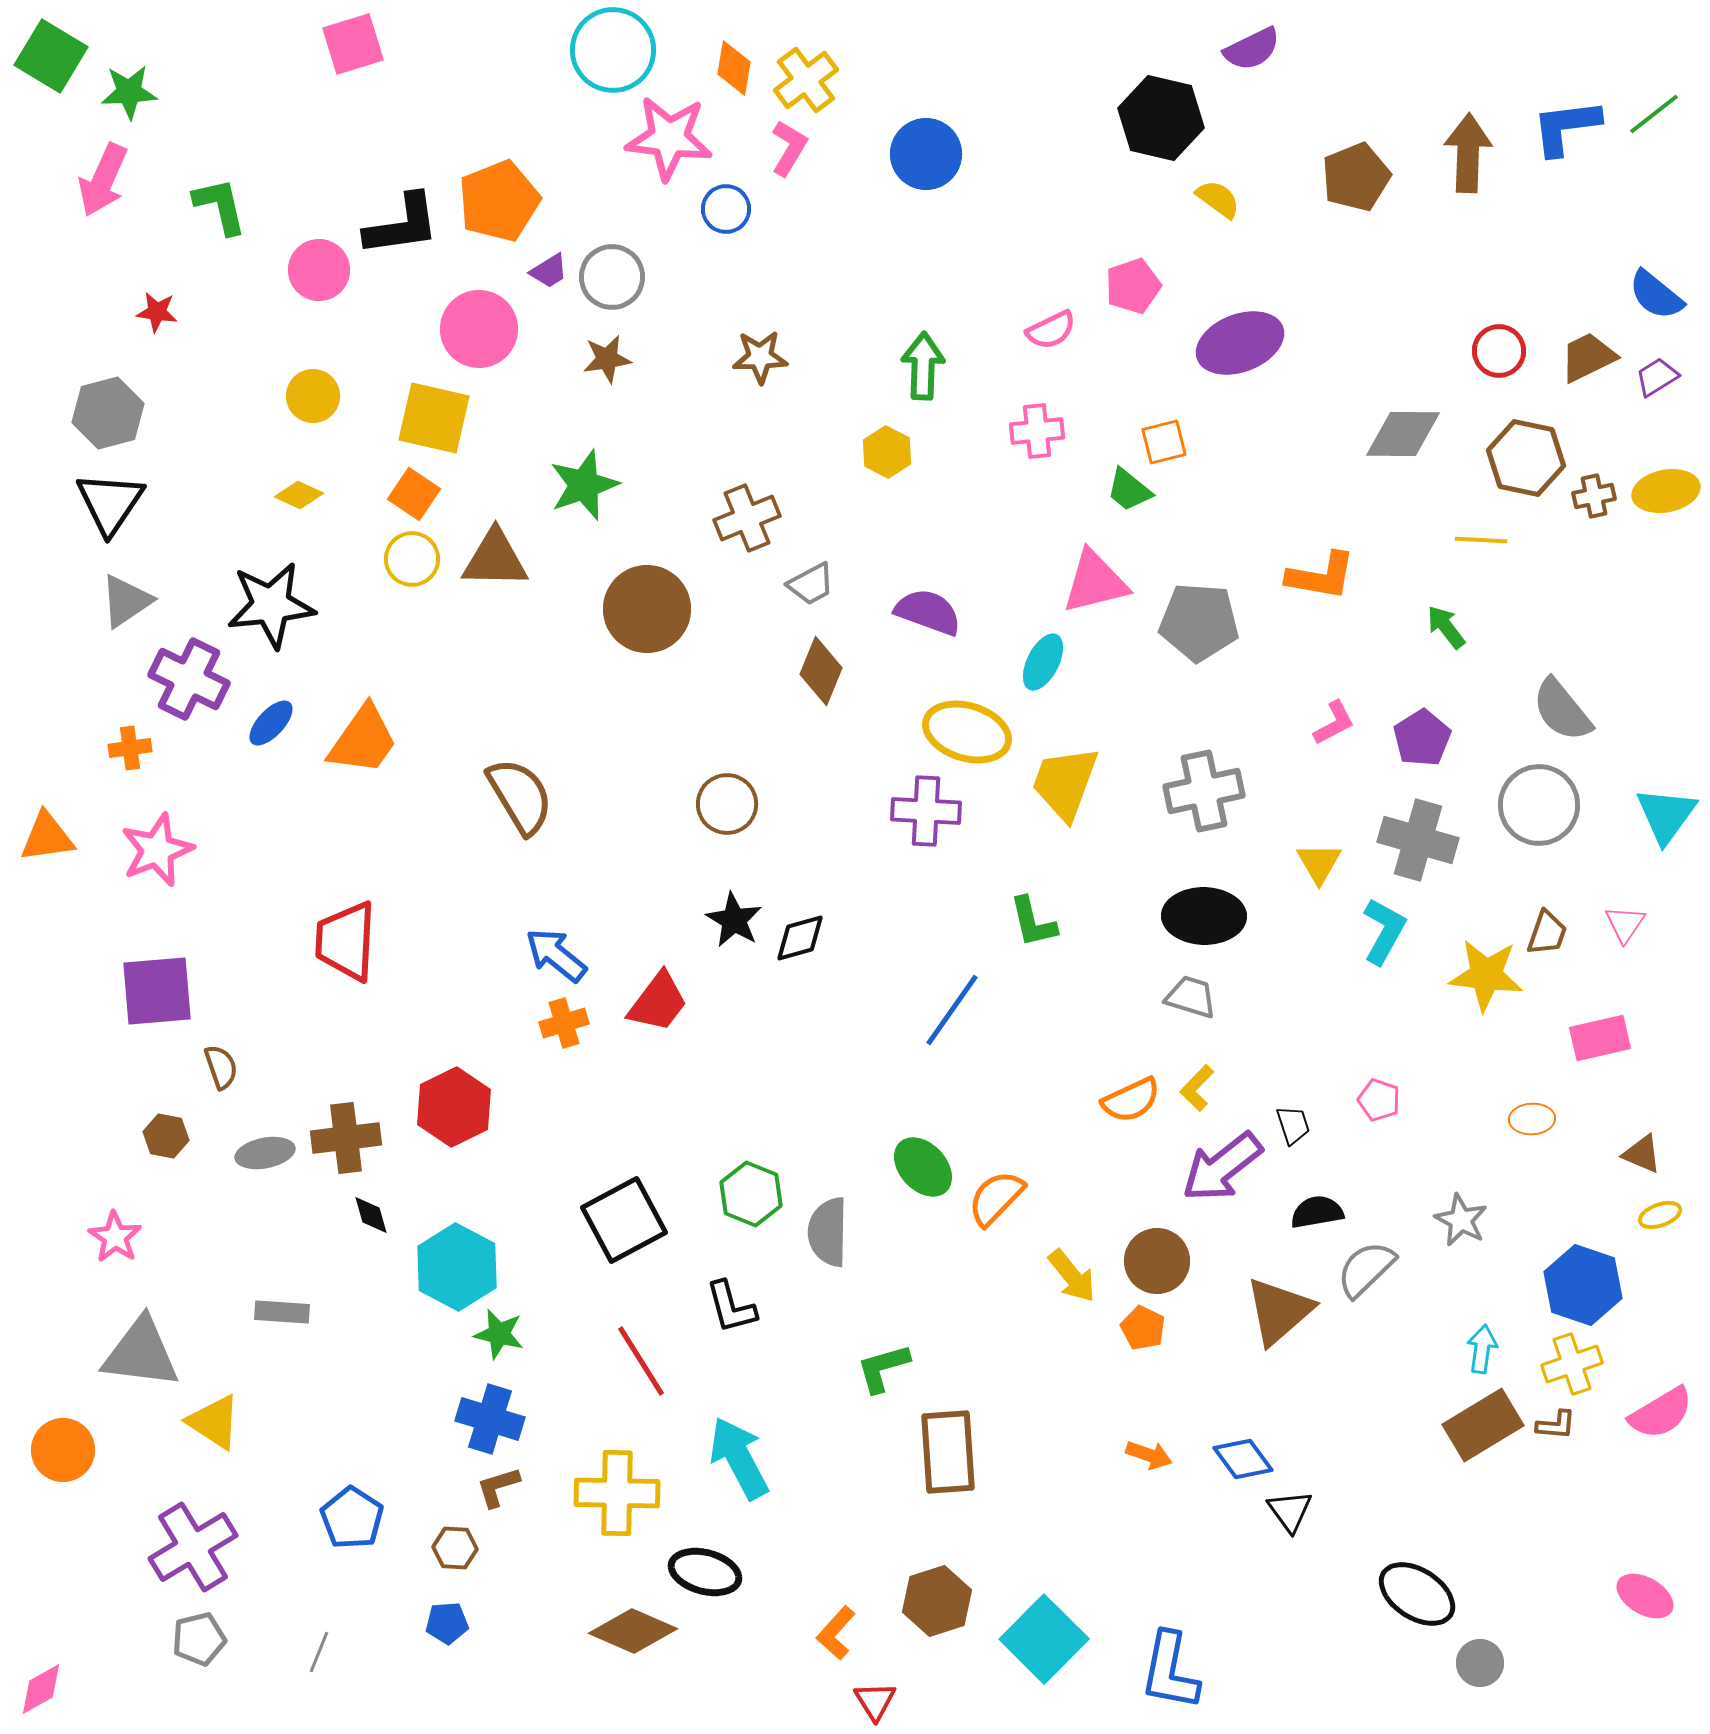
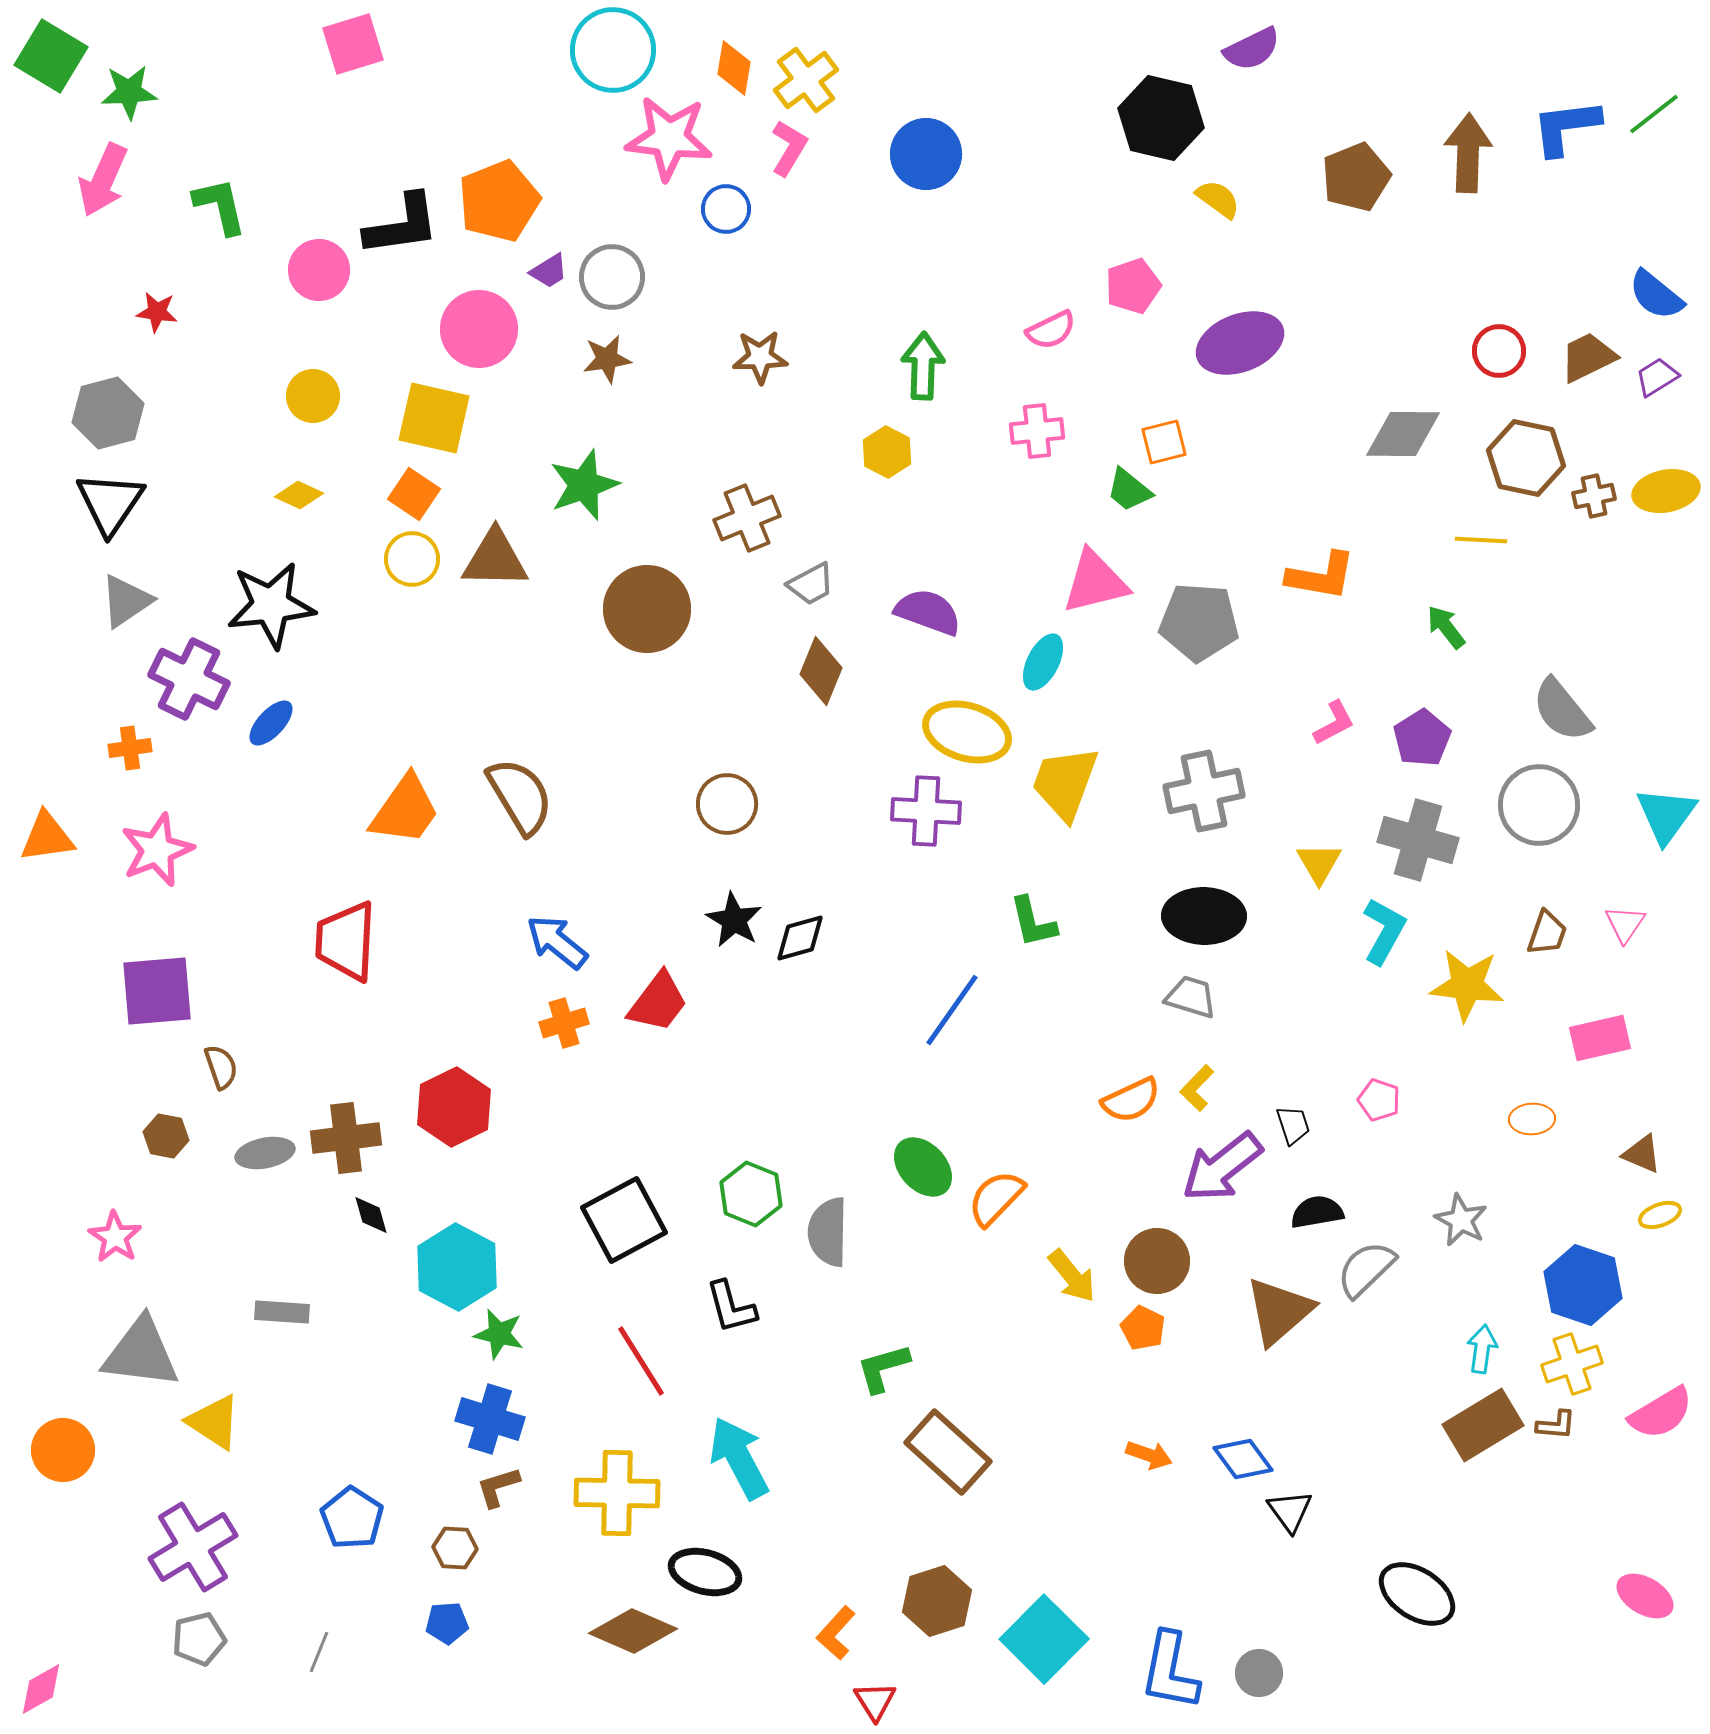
orange trapezoid at (363, 740): moved 42 px right, 70 px down
blue arrow at (556, 955): moved 1 px right, 13 px up
yellow star at (1486, 975): moved 19 px left, 10 px down
brown rectangle at (948, 1452): rotated 44 degrees counterclockwise
gray circle at (1480, 1663): moved 221 px left, 10 px down
